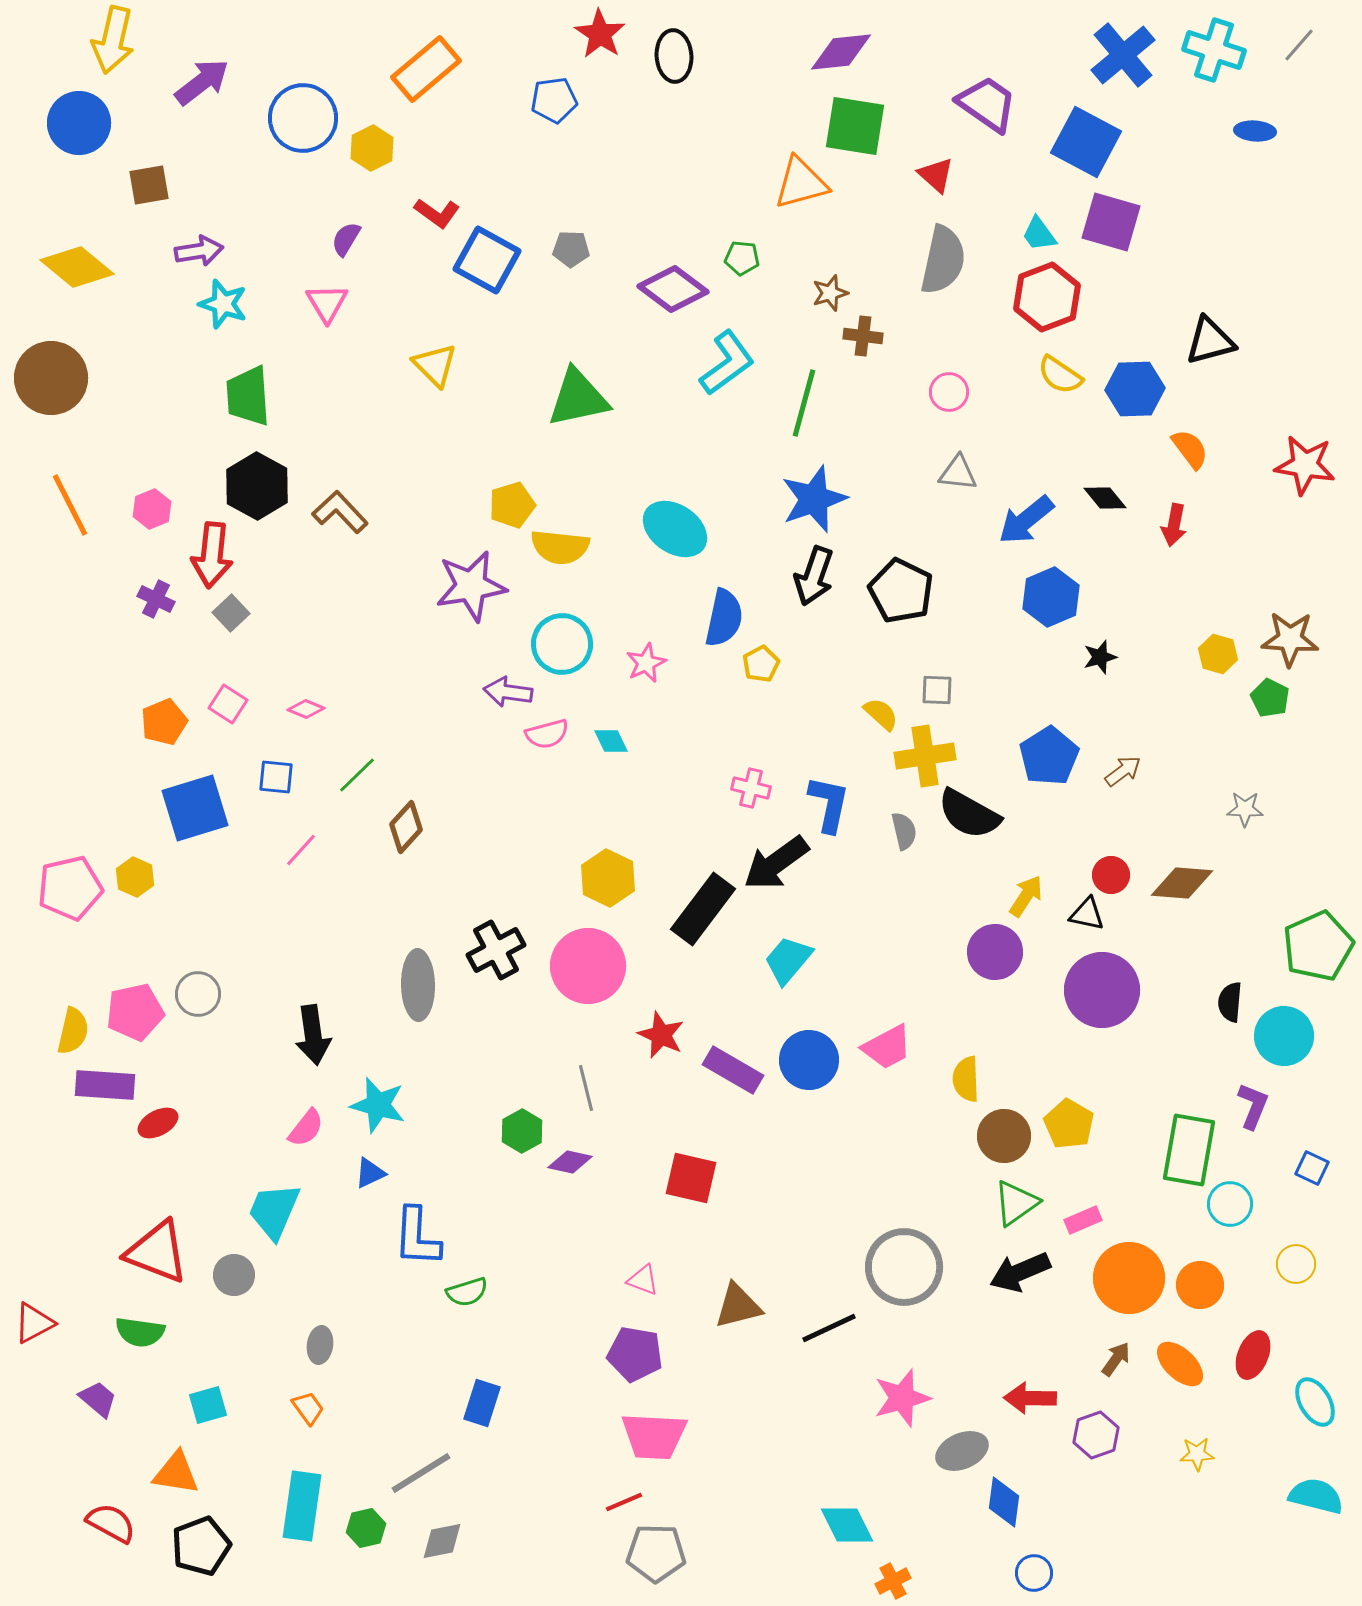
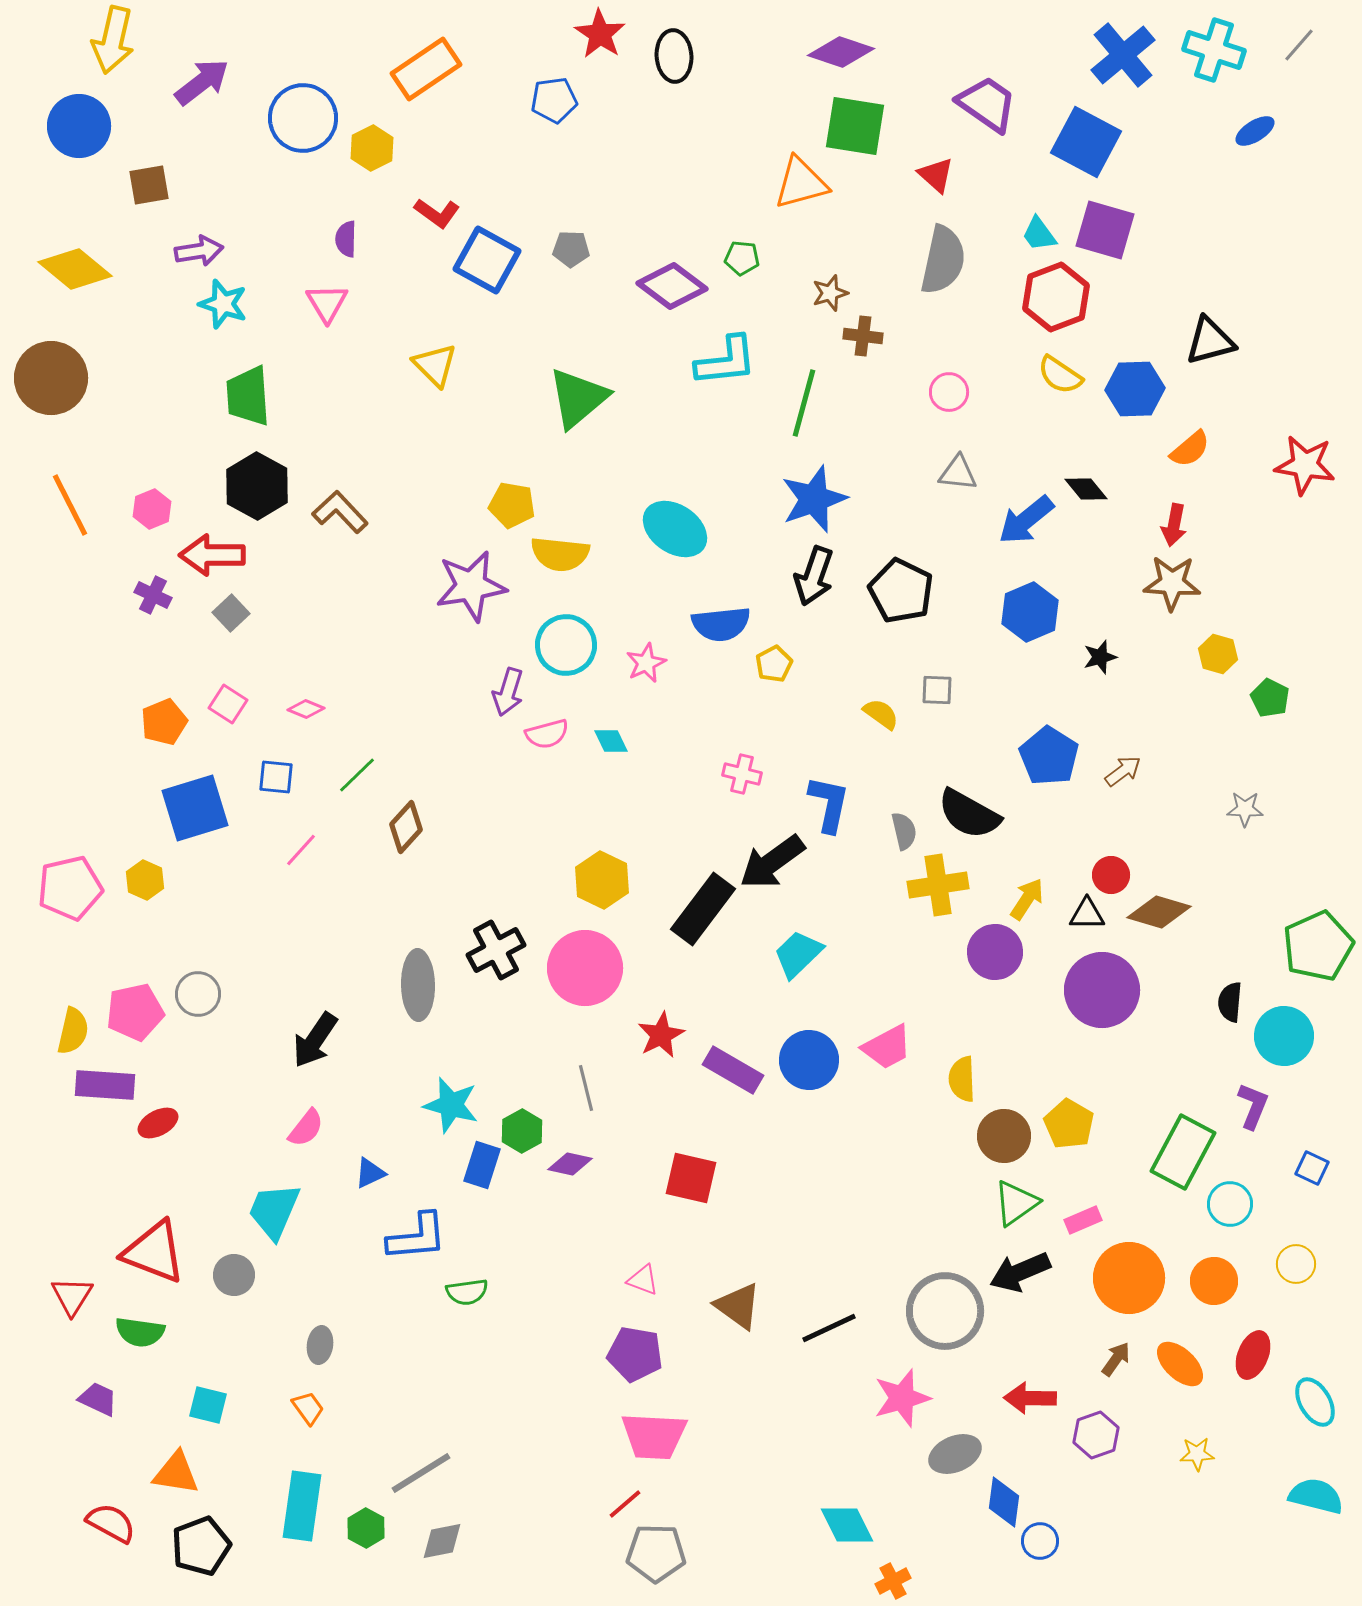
purple diamond at (841, 52): rotated 24 degrees clockwise
orange rectangle at (426, 69): rotated 6 degrees clockwise
blue circle at (79, 123): moved 3 px down
blue ellipse at (1255, 131): rotated 36 degrees counterclockwise
purple square at (1111, 222): moved 6 px left, 8 px down
purple semicircle at (346, 239): rotated 30 degrees counterclockwise
yellow diamond at (77, 267): moved 2 px left, 2 px down
purple diamond at (673, 289): moved 1 px left, 3 px up
red hexagon at (1047, 297): moved 9 px right
cyan L-shape at (727, 363): moved 1 px left, 2 px up; rotated 30 degrees clockwise
green triangle at (578, 398): rotated 28 degrees counterclockwise
orange semicircle at (1190, 449): rotated 87 degrees clockwise
black diamond at (1105, 498): moved 19 px left, 9 px up
yellow pentagon at (512, 505): rotated 27 degrees clockwise
yellow semicircle at (560, 547): moved 7 px down
red arrow at (212, 555): rotated 84 degrees clockwise
blue hexagon at (1051, 597): moved 21 px left, 15 px down
purple cross at (156, 599): moved 3 px left, 4 px up
blue semicircle at (724, 618): moved 3 px left, 6 px down; rotated 72 degrees clockwise
brown star at (1290, 639): moved 118 px left, 56 px up
cyan circle at (562, 644): moved 4 px right, 1 px down
yellow pentagon at (761, 664): moved 13 px right
purple arrow at (508, 692): rotated 81 degrees counterclockwise
yellow semicircle at (881, 714): rotated 6 degrees counterclockwise
yellow cross at (925, 756): moved 13 px right, 129 px down
blue pentagon at (1049, 756): rotated 8 degrees counterclockwise
pink cross at (751, 788): moved 9 px left, 14 px up
black arrow at (776, 863): moved 4 px left, 1 px up
yellow hexagon at (135, 877): moved 10 px right, 3 px down
yellow hexagon at (608, 878): moved 6 px left, 2 px down
brown diamond at (1182, 883): moved 23 px left, 29 px down; rotated 12 degrees clockwise
yellow arrow at (1026, 896): moved 1 px right, 3 px down
black triangle at (1087, 914): rotated 12 degrees counterclockwise
cyan trapezoid at (788, 960): moved 10 px right, 6 px up; rotated 6 degrees clockwise
pink circle at (588, 966): moved 3 px left, 2 px down
black arrow at (313, 1035): moved 2 px right, 5 px down; rotated 42 degrees clockwise
red star at (661, 1035): rotated 21 degrees clockwise
yellow semicircle at (966, 1079): moved 4 px left
cyan star at (378, 1105): moved 73 px right
green rectangle at (1189, 1150): moved 6 px left, 2 px down; rotated 18 degrees clockwise
purple diamond at (570, 1162): moved 2 px down
blue L-shape at (417, 1237): rotated 98 degrees counterclockwise
red triangle at (157, 1252): moved 3 px left
gray circle at (904, 1267): moved 41 px right, 44 px down
orange circle at (1200, 1285): moved 14 px right, 4 px up
green semicircle at (467, 1292): rotated 9 degrees clockwise
brown triangle at (738, 1306): rotated 50 degrees clockwise
red triangle at (34, 1323): moved 38 px right, 27 px up; rotated 30 degrees counterclockwise
purple trapezoid at (98, 1399): rotated 15 degrees counterclockwise
blue rectangle at (482, 1403): moved 238 px up
cyan square at (208, 1405): rotated 30 degrees clockwise
gray ellipse at (962, 1451): moved 7 px left, 3 px down
red line at (624, 1502): moved 1 px right, 2 px down; rotated 18 degrees counterclockwise
green hexagon at (366, 1528): rotated 18 degrees counterclockwise
blue circle at (1034, 1573): moved 6 px right, 32 px up
